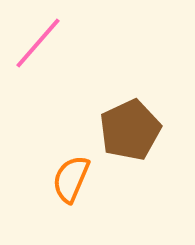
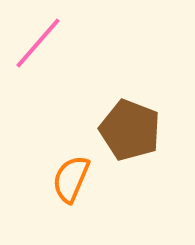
brown pentagon: rotated 26 degrees counterclockwise
